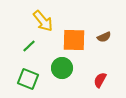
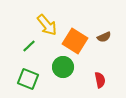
yellow arrow: moved 4 px right, 4 px down
orange square: moved 1 px right, 1 px down; rotated 30 degrees clockwise
green circle: moved 1 px right, 1 px up
red semicircle: rotated 140 degrees clockwise
